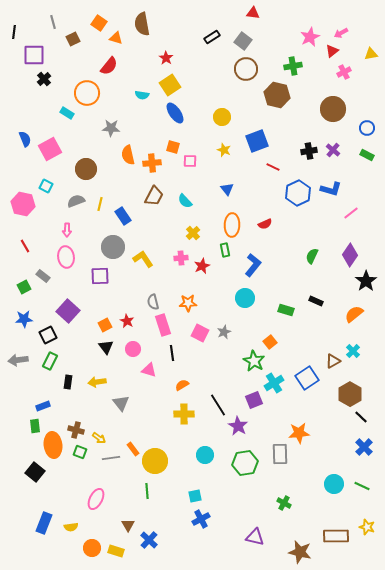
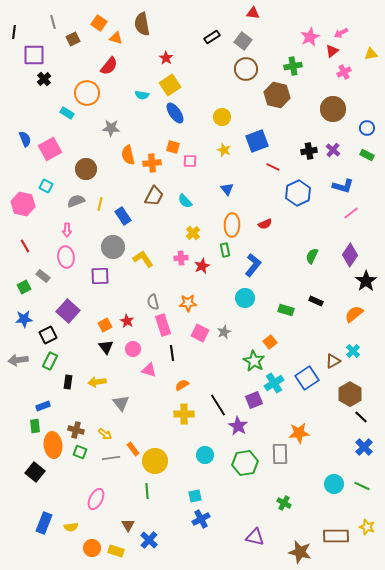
blue L-shape at (331, 189): moved 12 px right, 3 px up
yellow arrow at (99, 438): moved 6 px right, 4 px up
